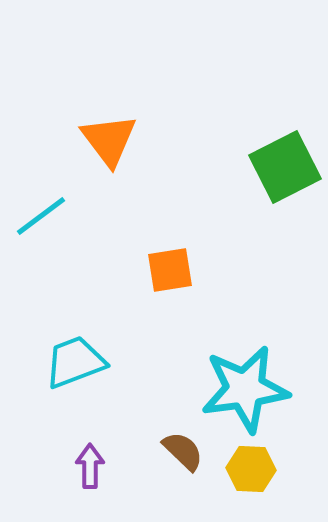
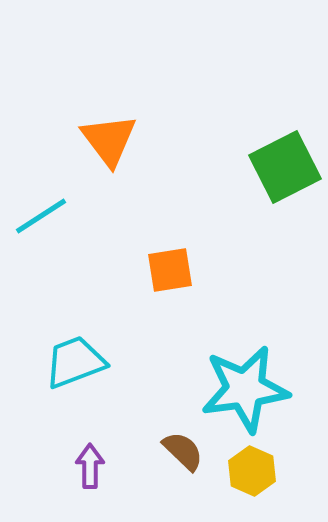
cyan line: rotated 4 degrees clockwise
yellow hexagon: moved 1 px right, 2 px down; rotated 21 degrees clockwise
